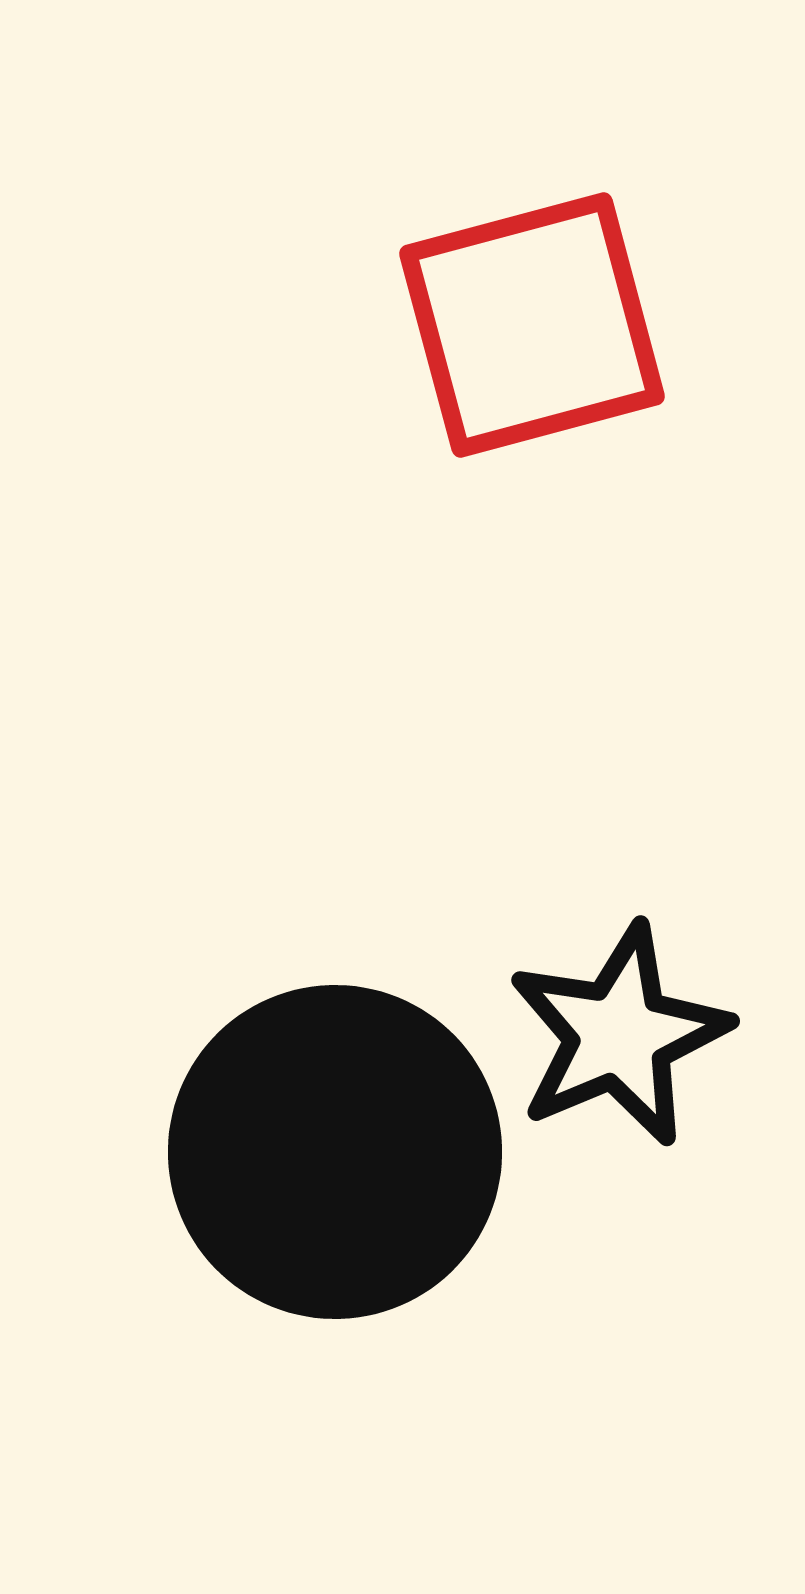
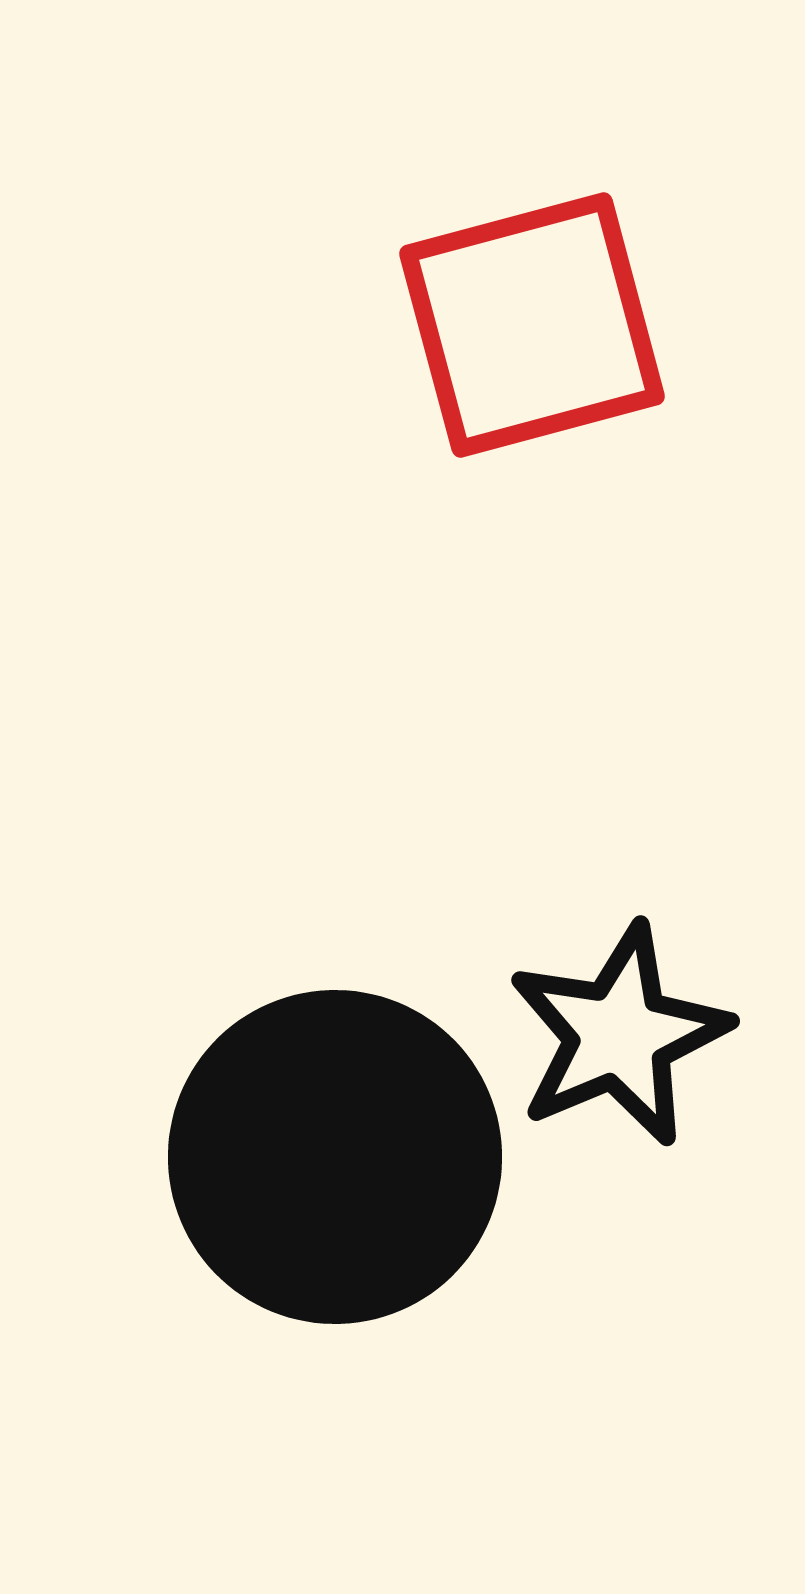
black circle: moved 5 px down
